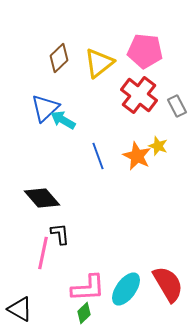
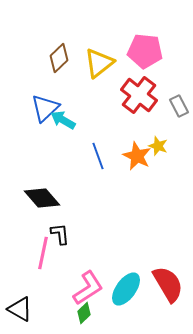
gray rectangle: moved 2 px right
pink L-shape: rotated 30 degrees counterclockwise
